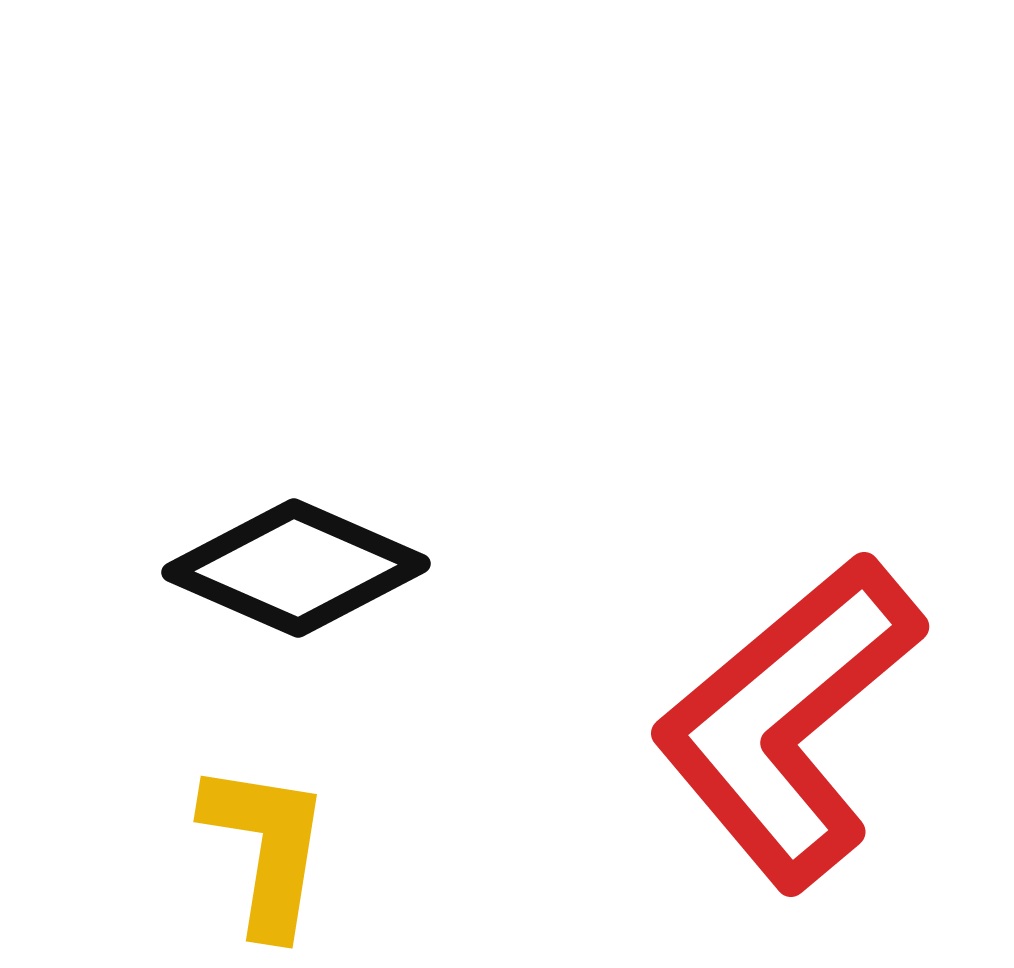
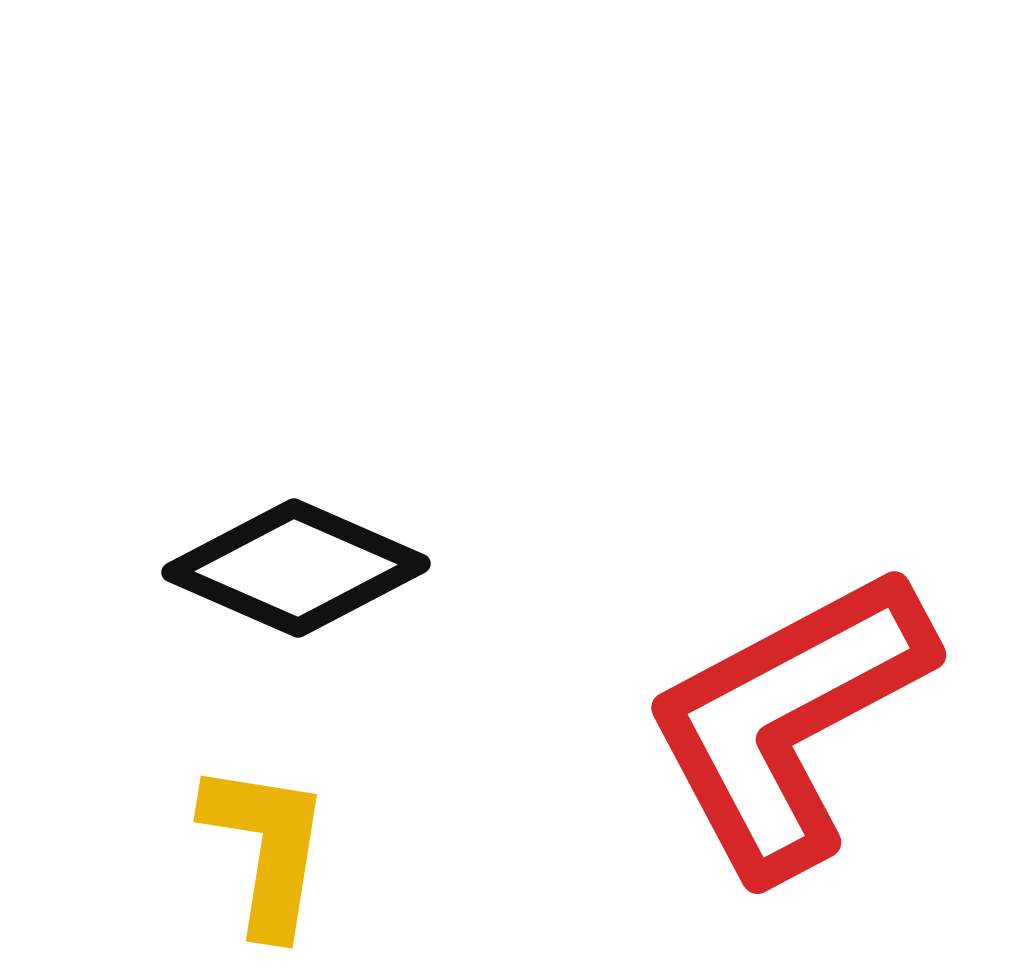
red L-shape: rotated 12 degrees clockwise
